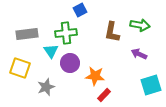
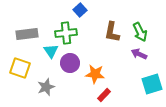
blue square: rotated 16 degrees counterclockwise
green arrow: moved 7 px down; rotated 54 degrees clockwise
orange star: moved 2 px up
cyan square: moved 1 px right, 1 px up
